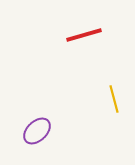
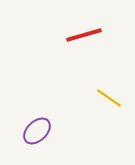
yellow line: moved 5 px left, 1 px up; rotated 40 degrees counterclockwise
